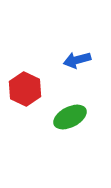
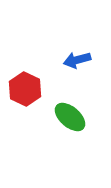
green ellipse: rotated 68 degrees clockwise
